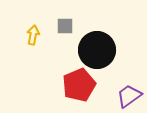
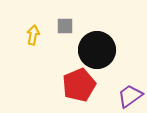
purple trapezoid: moved 1 px right
